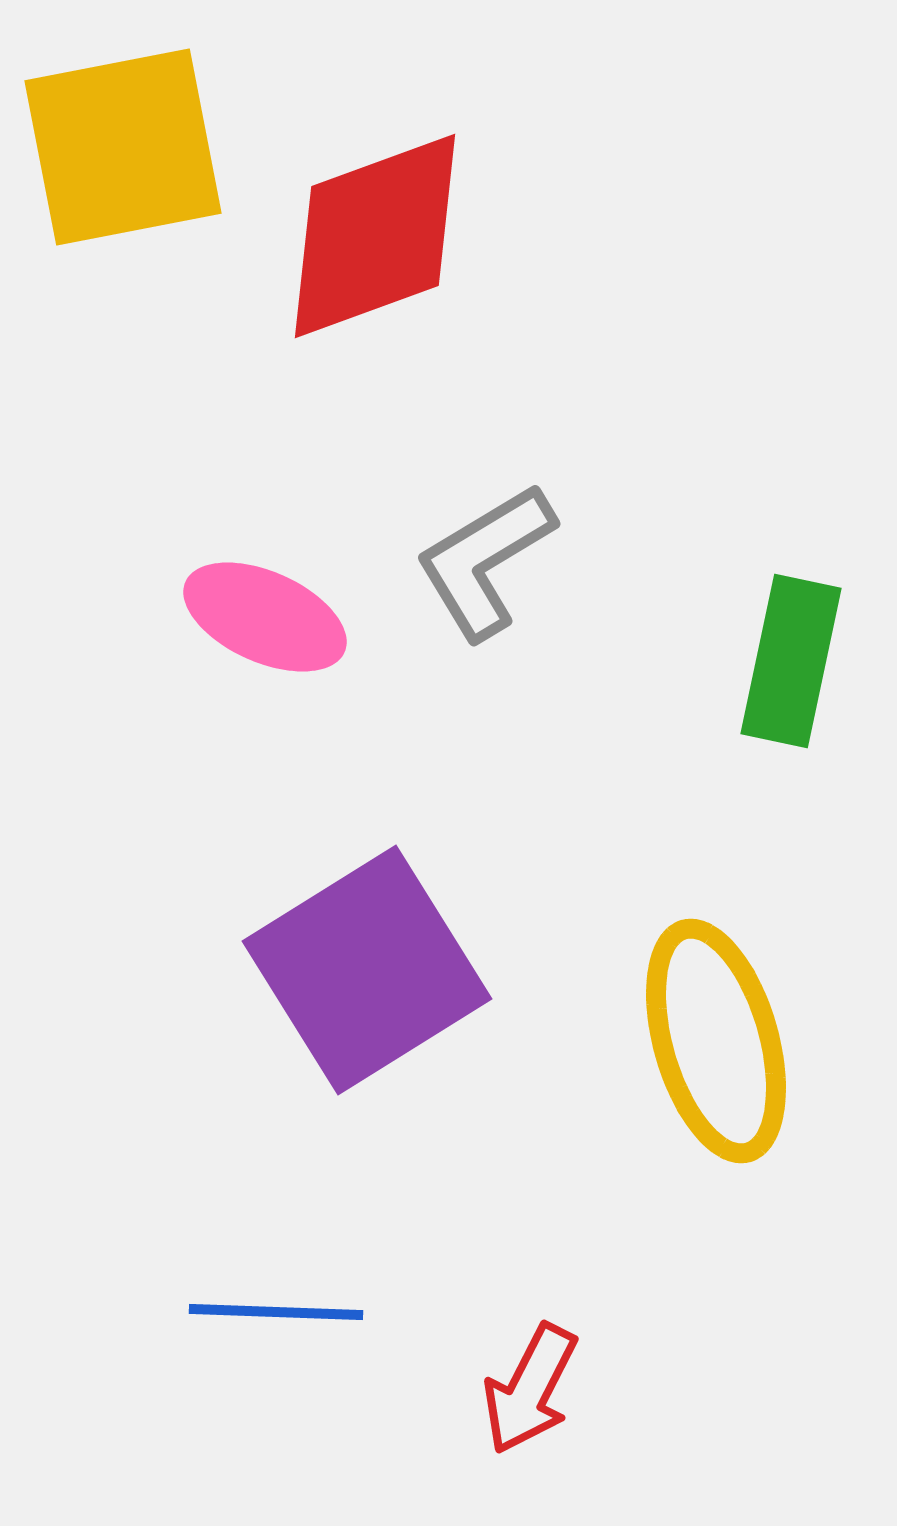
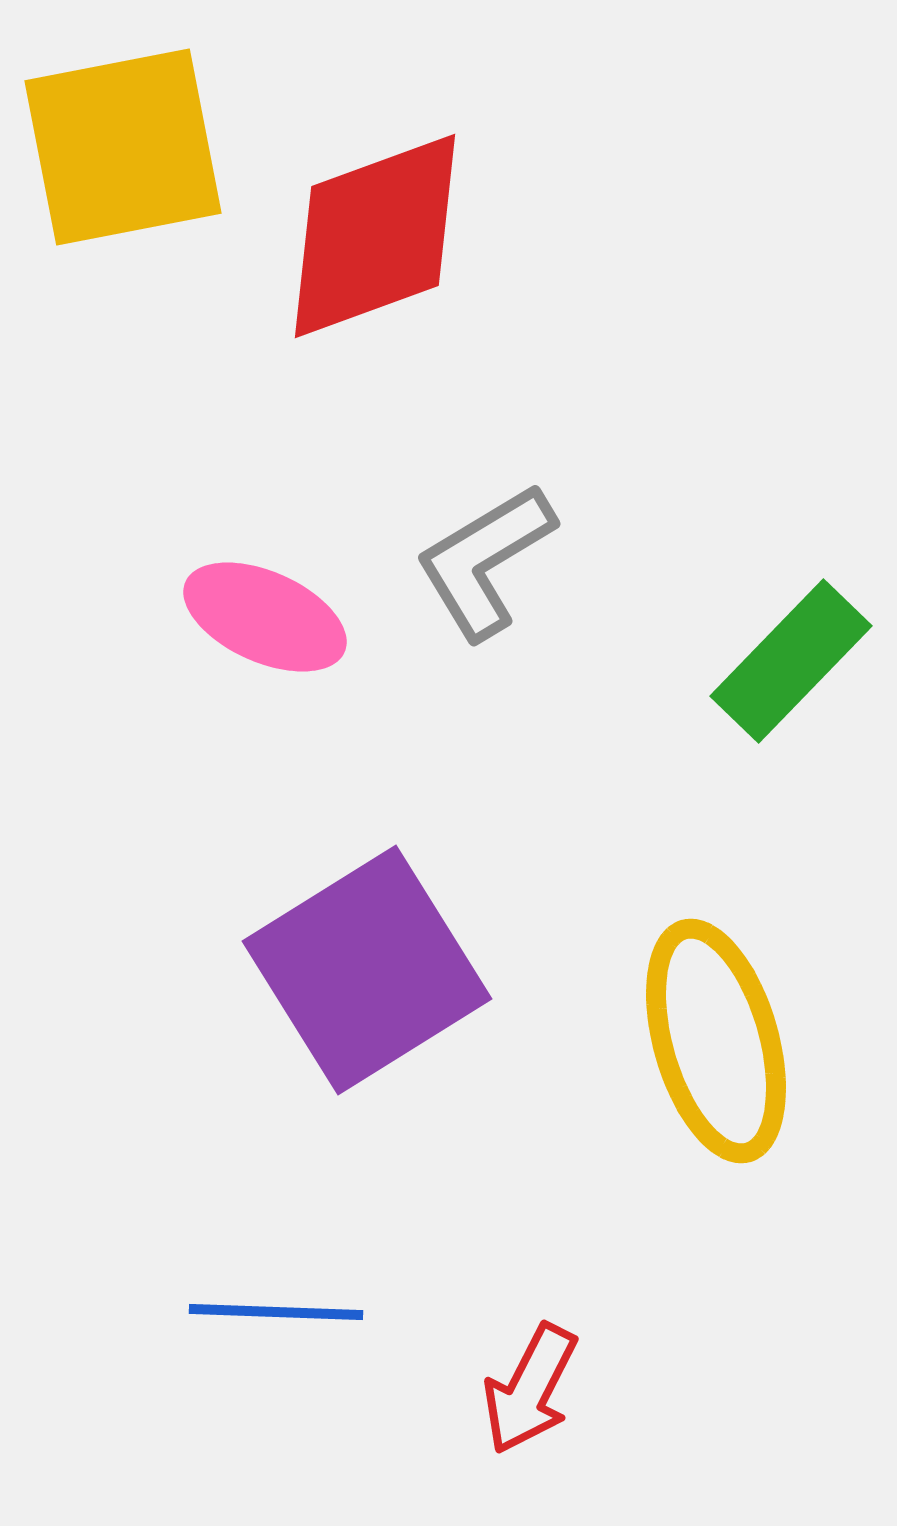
green rectangle: rotated 32 degrees clockwise
